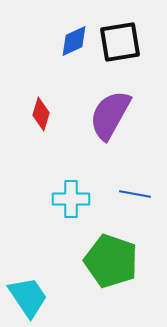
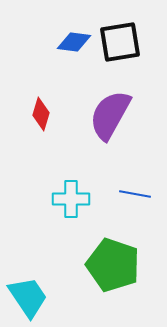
blue diamond: moved 1 px down; rotated 32 degrees clockwise
green pentagon: moved 2 px right, 4 px down
